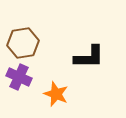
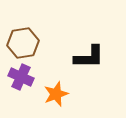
purple cross: moved 2 px right
orange star: rotated 30 degrees clockwise
